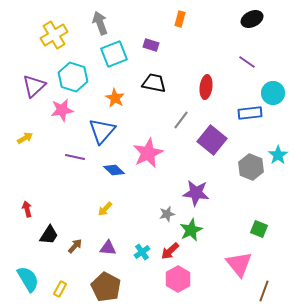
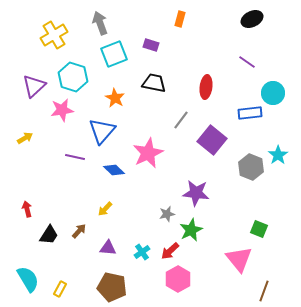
brown arrow at (75, 246): moved 4 px right, 15 px up
pink triangle at (239, 264): moved 5 px up
brown pentagon at (106, 287): moved 6 px right; rotated 16 degrees counterclockwise
